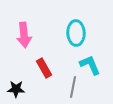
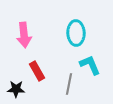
red rectangle: moved 7 px left, 3 px down
gray line: moved 4 px left, 3 px up
